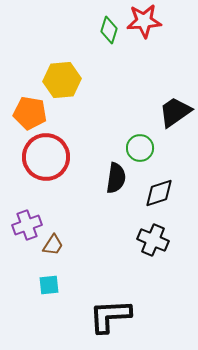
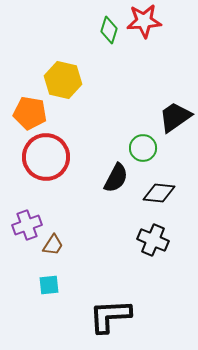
yellow hexagon: moved 1 px right; rotated 18 degrees clockwise
black trapezoid: moved 5 px down
green circle: moved 3 px right
black semicircle: rotated 20 degrees clockwise
black diamond: rotated 24 degrees clockwise
